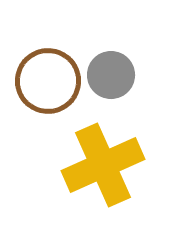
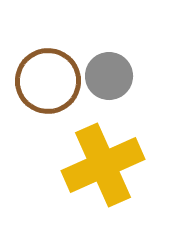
gray circle: moved 2 px left, 1 px down
